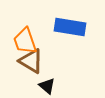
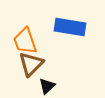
brown triangle: moved 3 px down; rotated 44 degrees clockwise
black triangle: rotated 36 degrees clockwise
